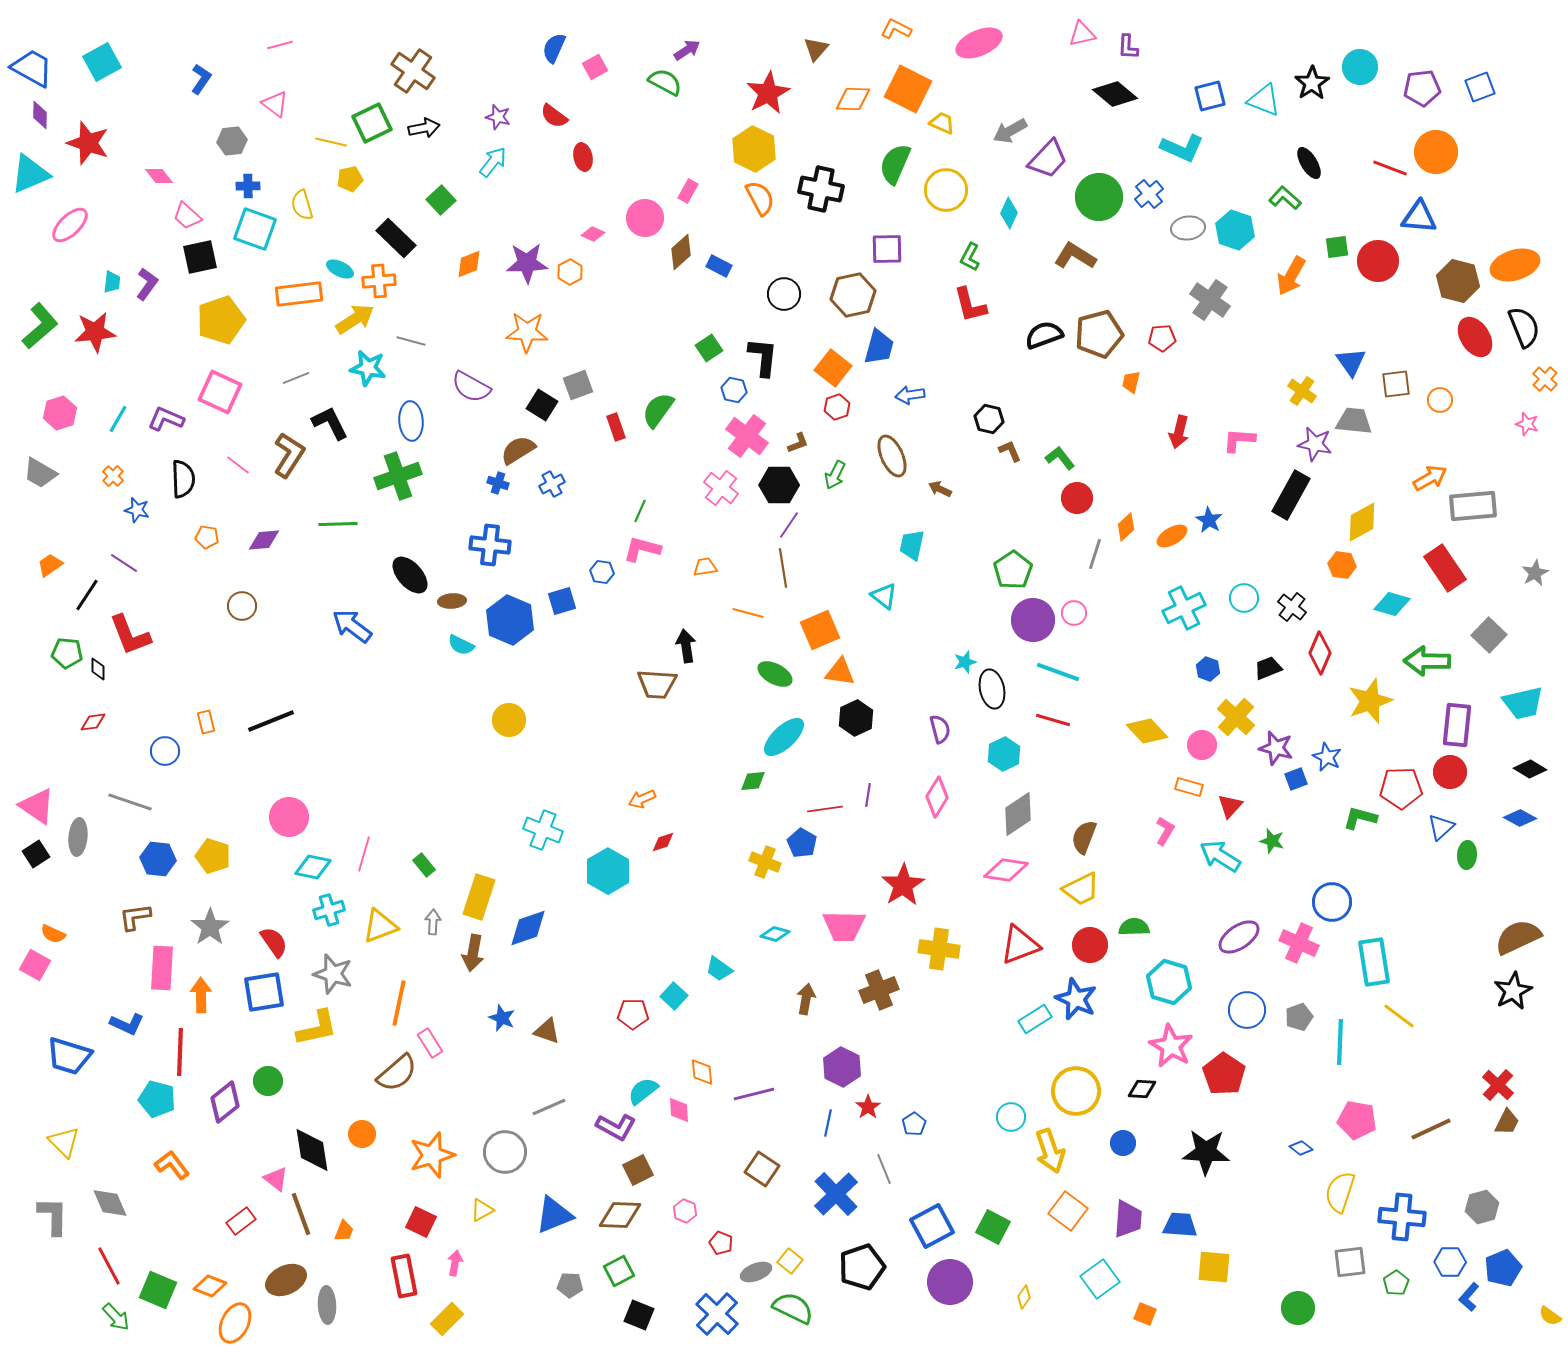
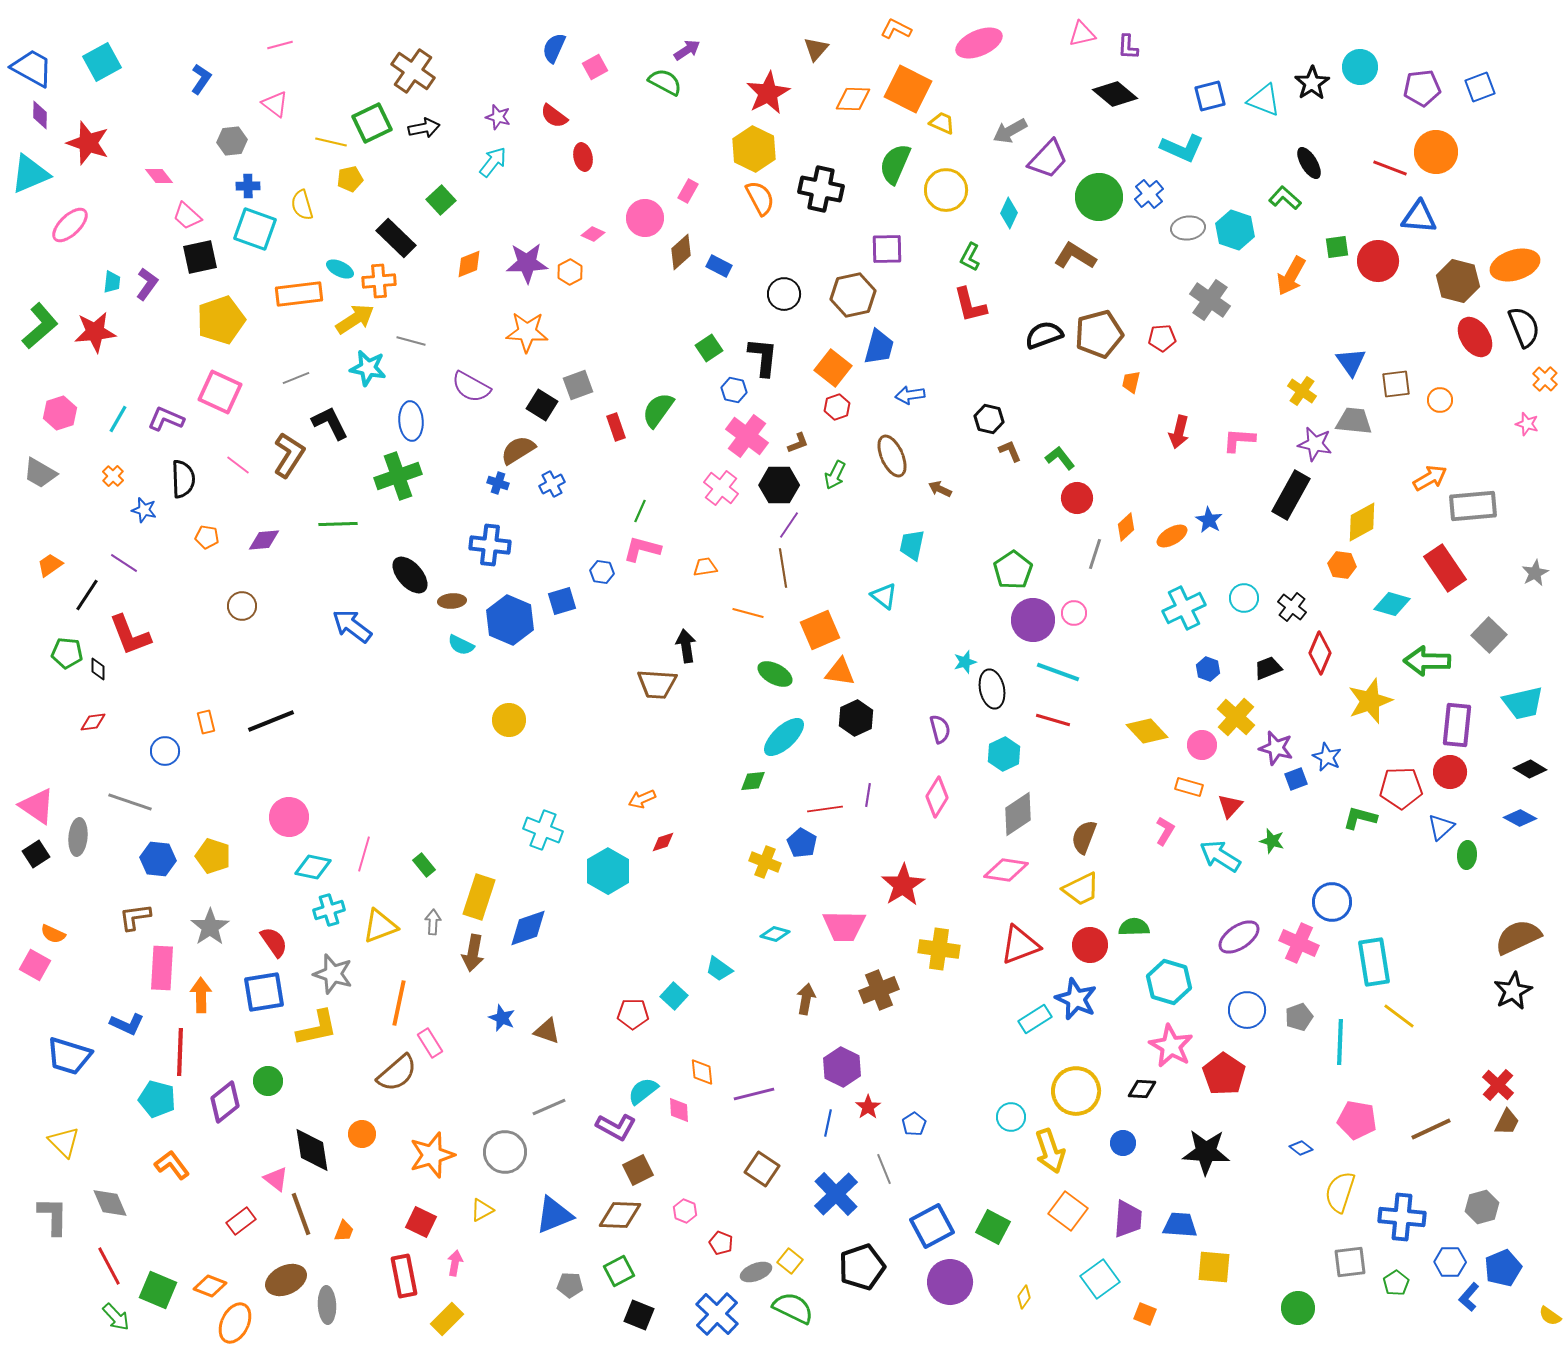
blue star at (137, 510): moved 7 px right
